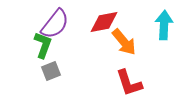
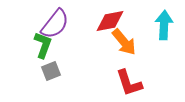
red diamond: moved 6 px right, 1 px up
